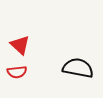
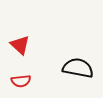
red semicircle: moved 4 px right, 9 px down
